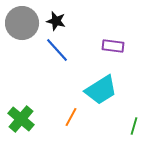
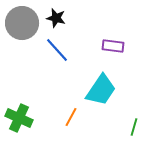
black star: moved 3 px up
cyan trapezoid: rotated 24 degrees counterclockwise
green cross: moved 2 px left, 1 px up; rotated 16 degrees counterclockwise
green line: moved 1 px down
